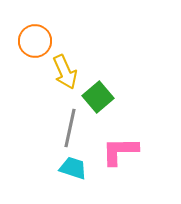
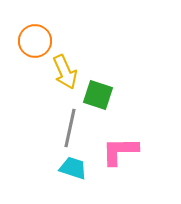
green square: moved 2 px up; rotated 32 degrees counterclockwise
